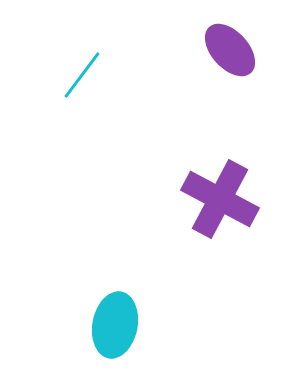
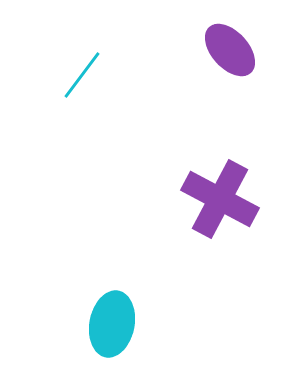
cyan ellipse: moved 3 px left, 1 px up
